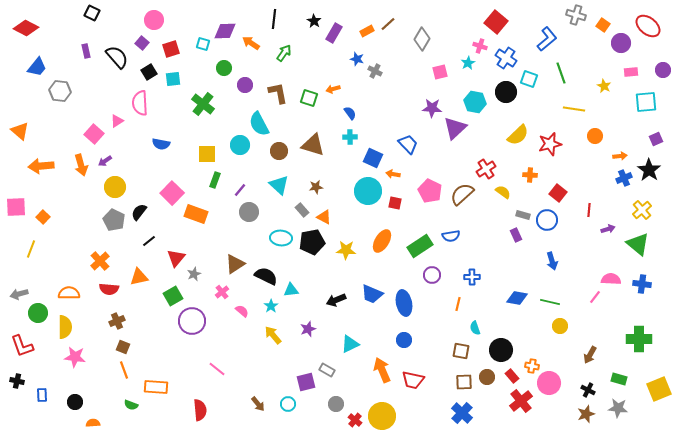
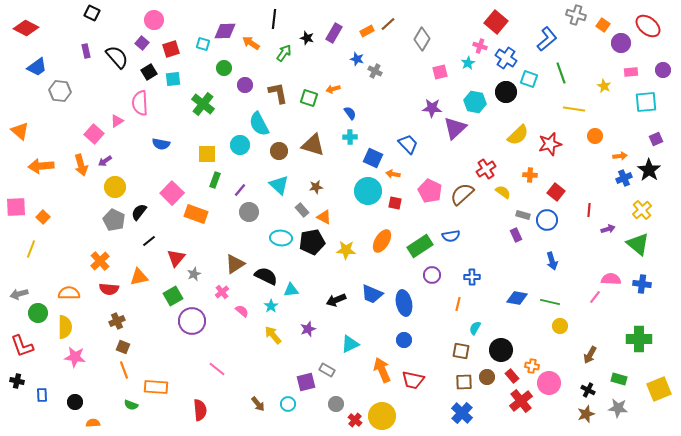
black star at (314, 21): moved 7 px left, 17 px down; rotated 16 degrees counterclockwise
blue trapezoid at (37, 67): rotated 15 degrees clockwise
red square at (558, 193): moved 2 px left, 1 px up
cyan semicircle at (475, 328): rotated 48 degrees clockwise
